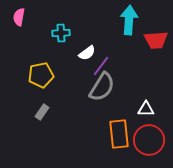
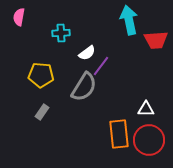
cyan arrow: rotated 16 degrees counterclockwise
yellow pentagon: rotated 15 degrees clockwise
gray semicircle: moved 18 px left
